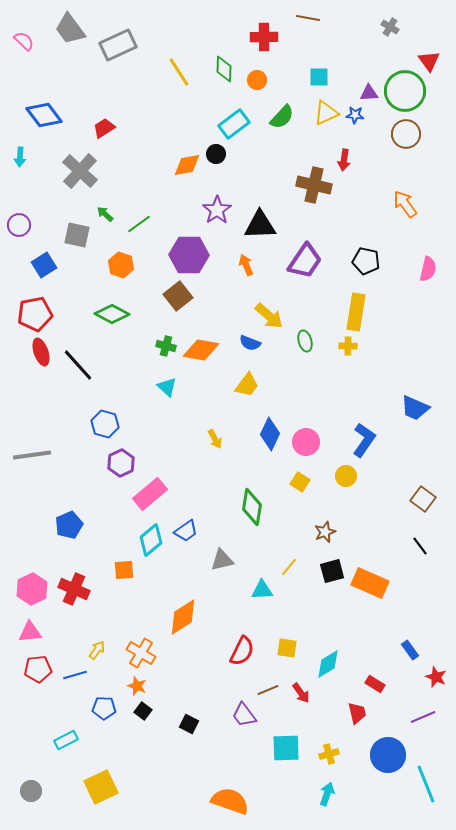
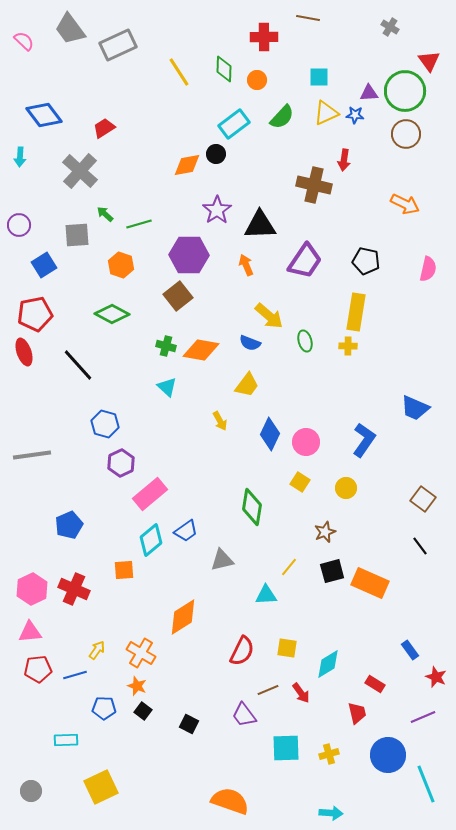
orange arrow at (405, 204): rotated 152 degrees clockwise
green line at (139, 224): rotated 20 degrees clockwise
gray square at (77, 235): rotated 16 degrees counterclockwise
red ellipse at (41, 352): moved 17 px left
yellow arrow at (215, 439): moved 5 px right, 18 px up
yellow circle at (346, 476): moved 12 px down
cyan triangle at (262, 590): moved 4 px right, 5 px down
cyan rectangle at (66, 740): rotated 25 degrees clockwise
cyan arrow at (327, 794): moved 4 px right, 19 px down; rotated 75 degrees clockwise
